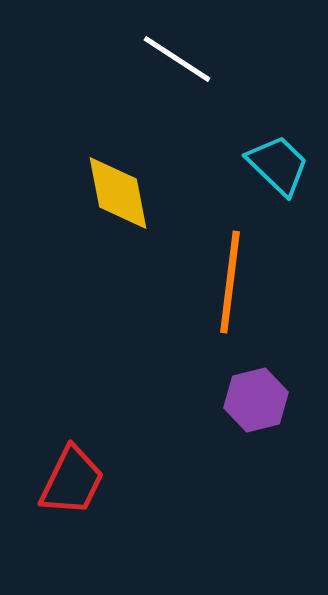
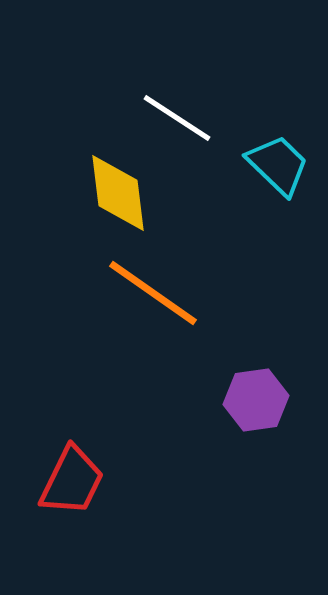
white line: moved 59 px down
yellow diamond: rotated 4 degrees clockwise
orange line: moved 77 px left, 11 px down; rotated 62 degrees counterclockwise
purple hexagon: rotated 6 degrees clockwise
